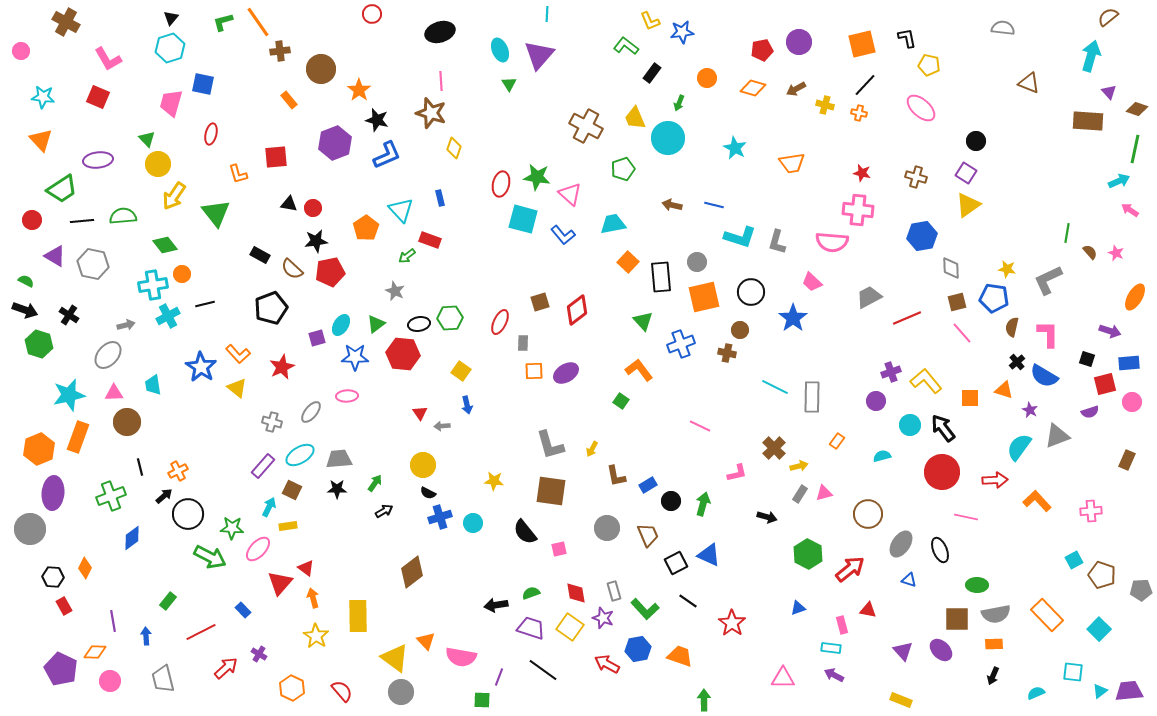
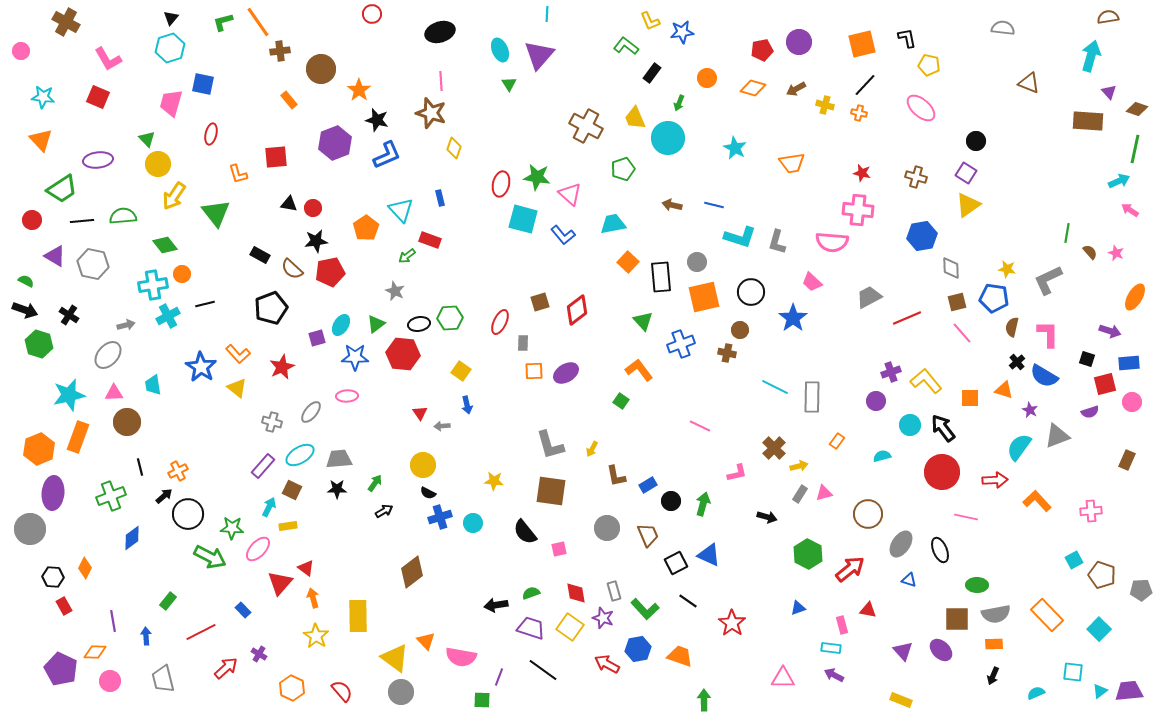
brown semicircle at (1108, 17): rotated 30 degrees clockwise
